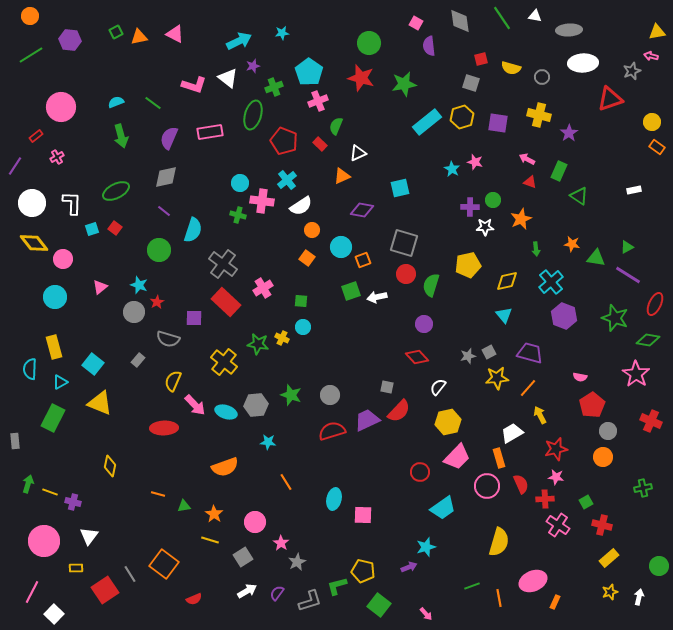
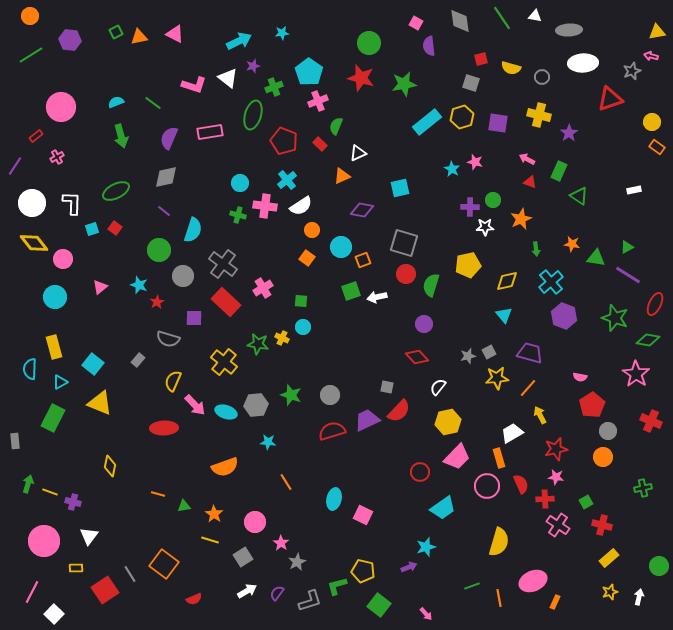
pink cross at (262, 201): moved 3 px right, 5 px down
gray circle at (134, 312): moved 49 px right, 36 px up
pink square at (363, 515): rotated 24 degrees clockwise
